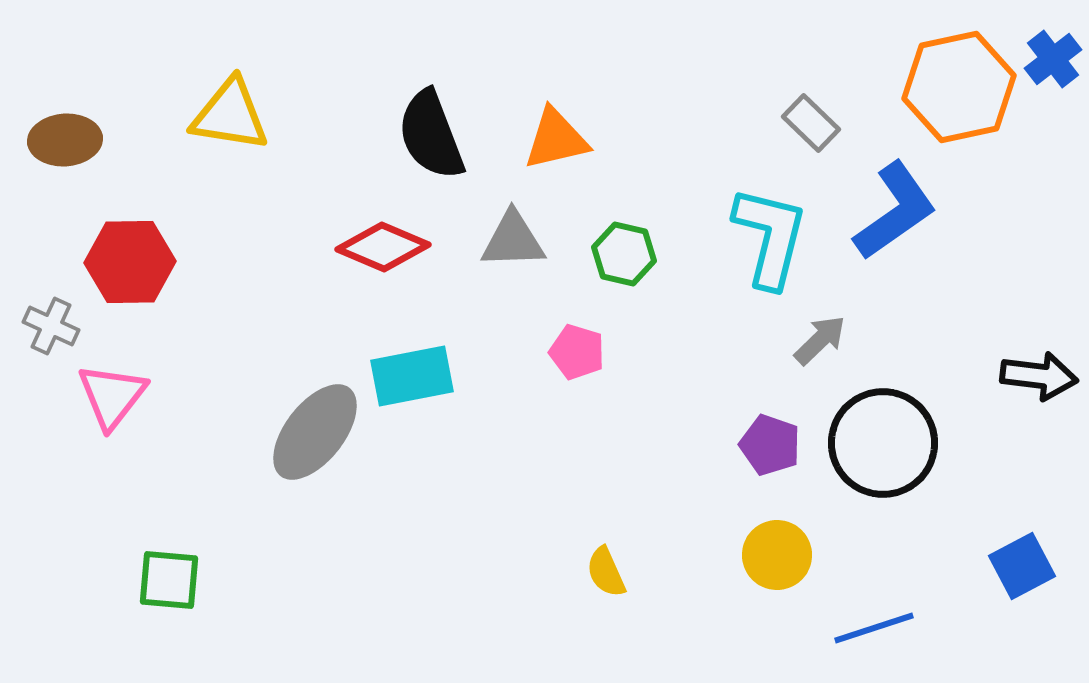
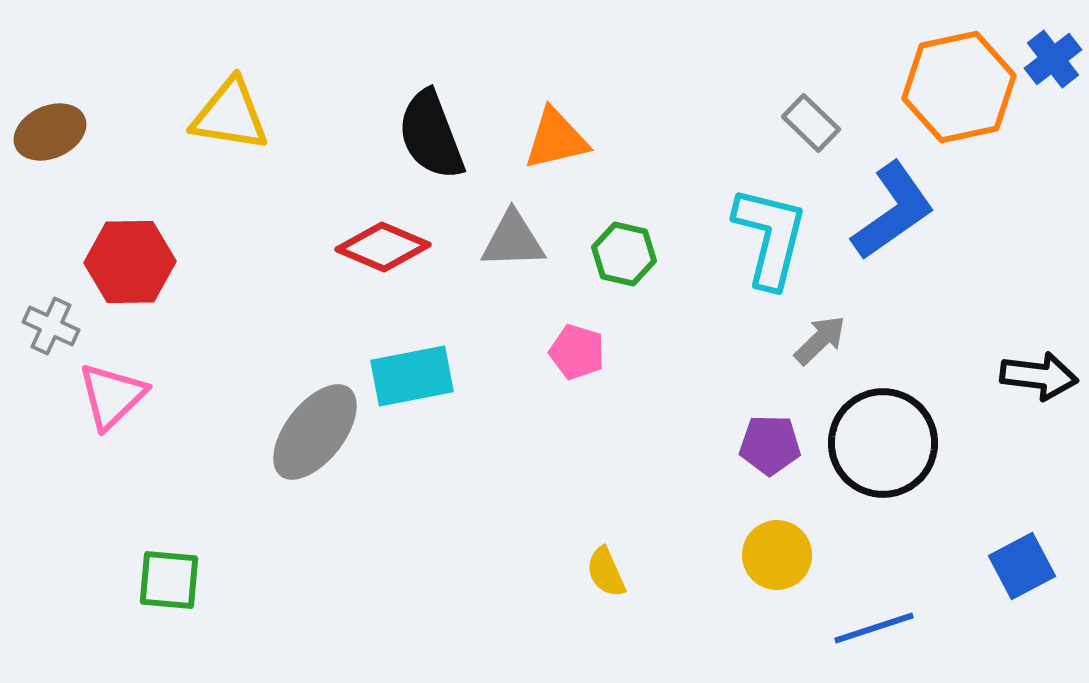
brown ellipse: moved 15 px left, 8 px up; rotated 20 degrees counterclockwise
blue L-shape: moved 2 px left
pink triangle: rotated 8 degrees clockwise
purple pentagon: rotated 18 degrees counterclockwise
